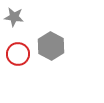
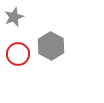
gray star: rotated 30 degrees counterclockwise
